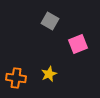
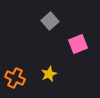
gray square: rotated 18 degrees clockwise
orange cross: moved 1 px left; rotated 18 degrees clockwise
